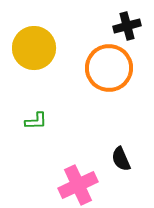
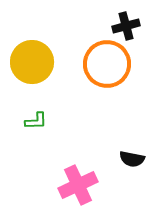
black cross: moved 1 px left
yellow circle: moved 2 px left, 14 px down
orange circle: moved 2 px left, 4 px up
black semicircle: moved 11 px right; rotated 55 degrees counterclockwise
